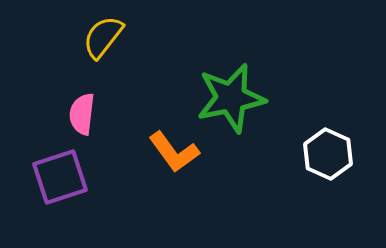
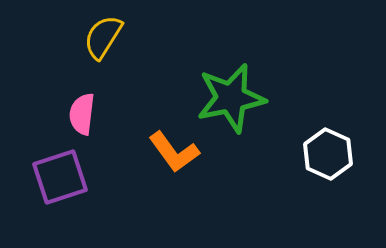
yellow semicircle: rotated 6 degrees counterclockwise
